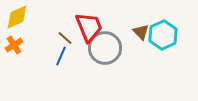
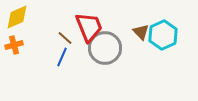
orange cross: rotated 18 degrees clockwise
blue line: moved 1 px right, 1 px down
